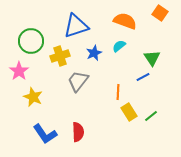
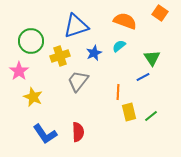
yellow rectangle: rotated 18 degrees clockwise
